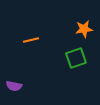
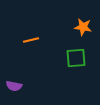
orange star: moved 1 px left, 2 px up; rotated 18 degrees clockwise
green square: rotated 15 degrees clockwise
